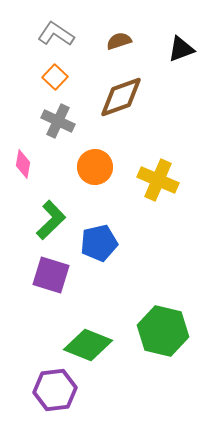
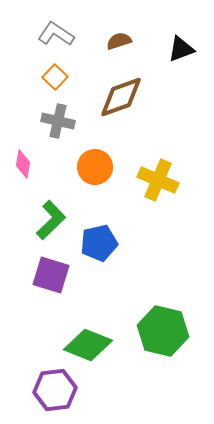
gray cross: rotated 12 degrees counterclockwise
